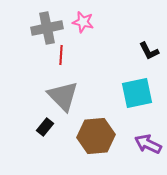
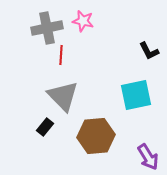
pink star: moved 1 px up
cyan square: moved 1 px left, 2 px down
purple arrow: moved 13 px down; rotated 148 degrees counterclockwise
